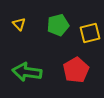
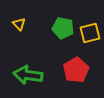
green pentagon: moved 5 px right, 3 px down; rotated 25 degrees clockwise
green arrow: moved 1 px right, 3 px down
